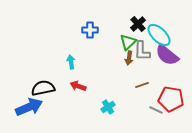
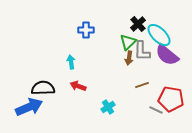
blue cross: moved 4 px left
black semicircle: rotated 10 degrees clockwise
